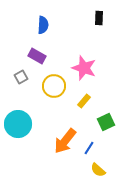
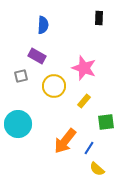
gray square: moved 1 px up; rotated 16 degrees clockwise
green square: rotated 18 degrees clockwise
yellow semicircle: moved 1 px left, 1 px up
